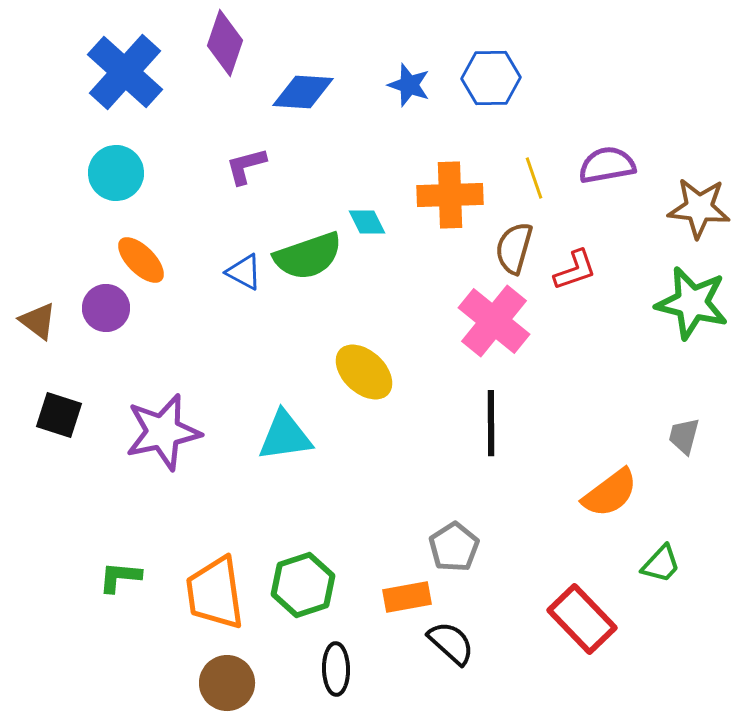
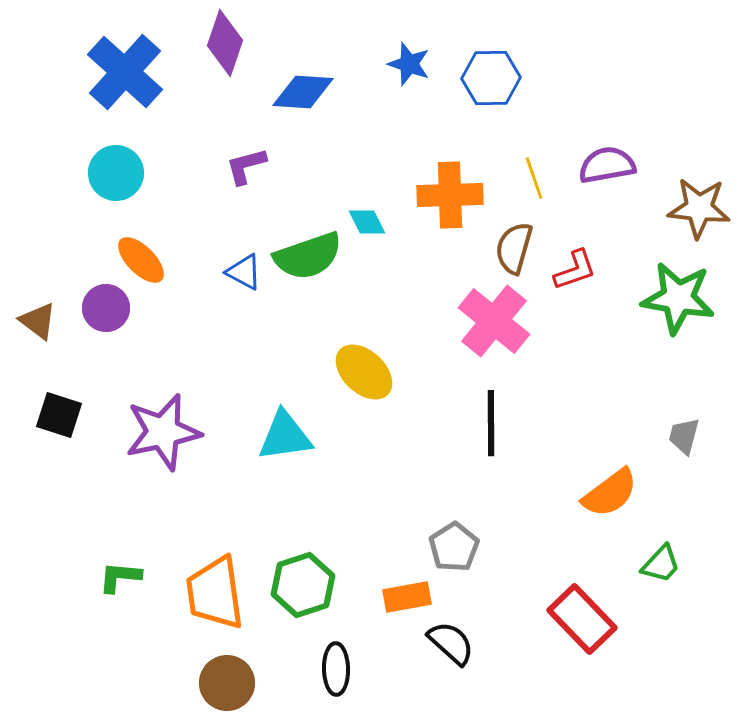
blue star: moved 21 px up
green star: moved 14 px left, 5 px up; rotated 4 degrees counterclockwise
